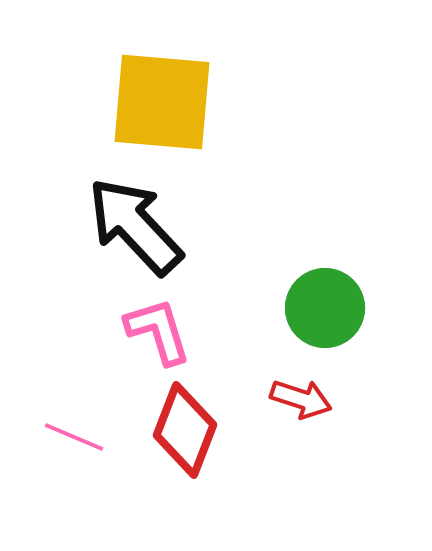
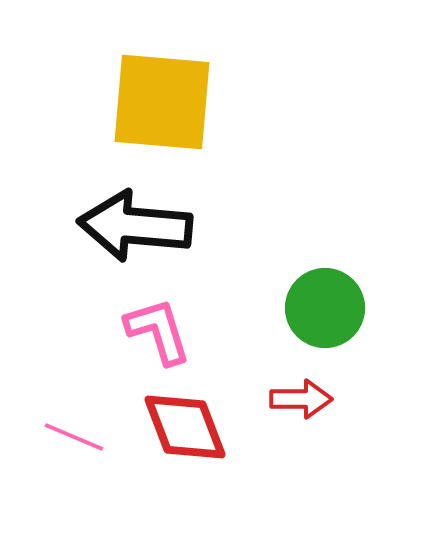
black arrow: rotated 42 degrees counterclockwise
red arrow: rotated 18 degrees counterclockwise
red diamond: moved 3 px up; rotated 42 degrees counterclockwise
